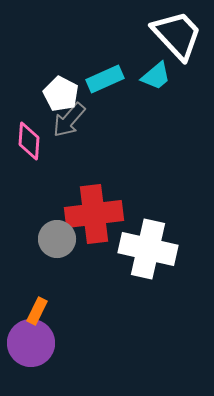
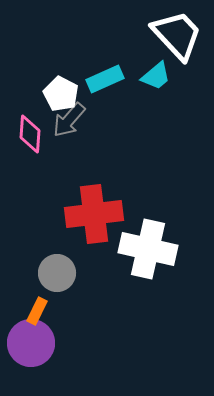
pink diamond: moved 1 px right, 7 px up
gray circle: moved 34 px down
